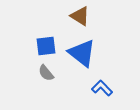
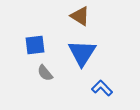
blue square: moved 11 px left, 1 px up
blue triangle: rotated 24 degrees clockwise
gray semicircle: moved 1 px left
